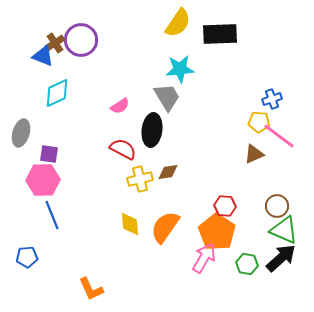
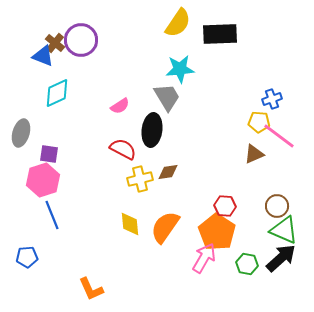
brown cross: rotated 18 degrees counterclockwise
pink hexagon: rotated 16 degrees counterclockwise
